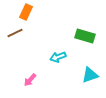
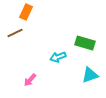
green rectangle: moved 7 px down
